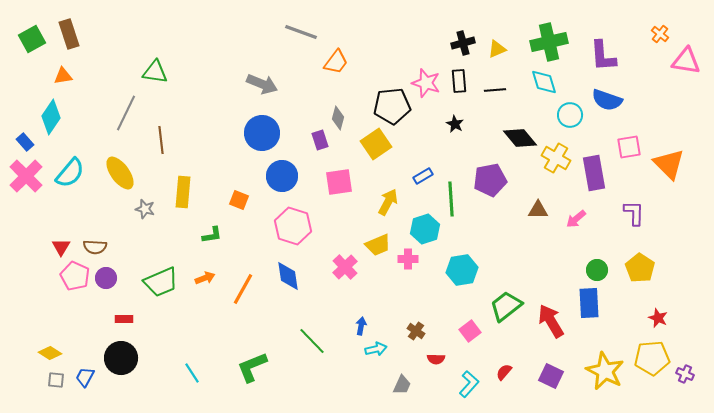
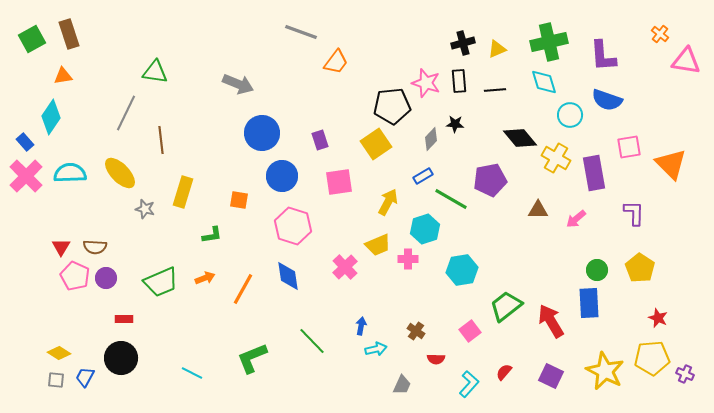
gray arrow at (262, 84): moved 24 px left
gray diamond at (338, 118): moved 93 px right, 21 px down; rotated 30 degrees clockwise
black star at (455, 124): rotated 24 degrees counterclockwise
orange triangle at (669, 164): moved 2 px right
cyan semicircle at (70, 173): rotated 132 degrees counterclockwise
yellow ellipse at (120, 173): rotated 8 degrees counterclockwise
yellow rectangle at (183, 192): rotated 12 degrees clockwise
green line at (451, 199): rotated 56 degrees counterclockwise
orange square at (239, 200): rotated 12 degrees counterclockwise
yellow diamond at (50, 353): moved 9 px right
green L-shape at (252, 367): moved 9 px up
cyan line at (192, 373): rotated 30 degrees counterclockwise
